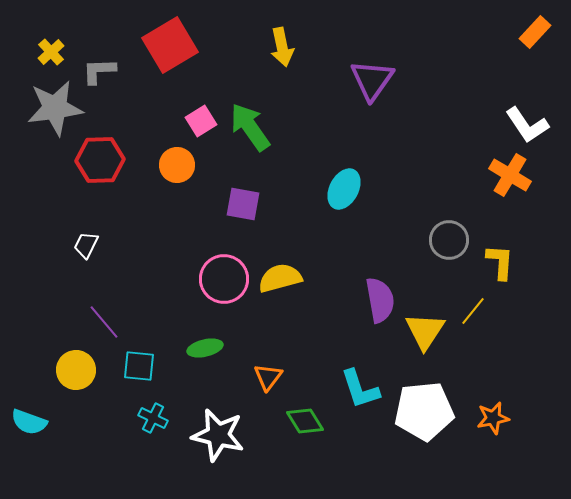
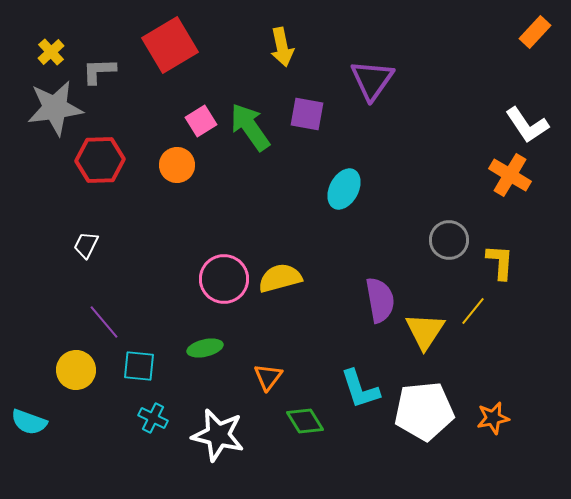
purple square: moved 64 px right, 90 px up
